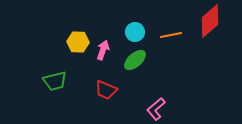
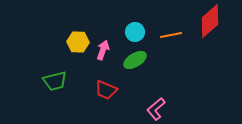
green ellipse: rotated 10 degrees clockwise
